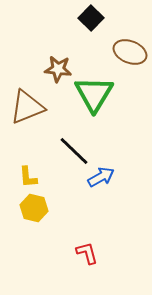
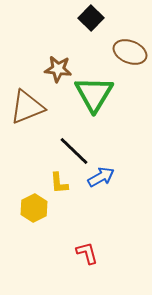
yellow L-shape: moved 31 px right, 6 px down
yellow hexagon: rotated 20 degrees clockwise
